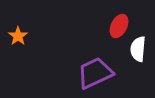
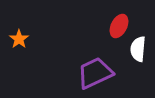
orange star: moved 1 px right, 3 px down
